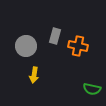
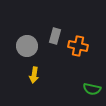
gray circle: moved 1 px right
